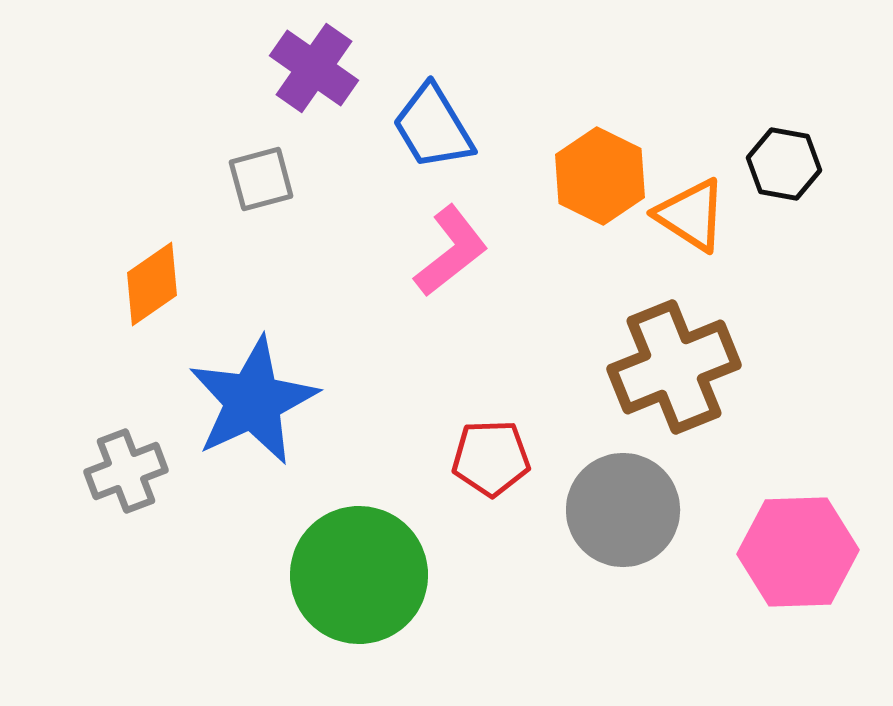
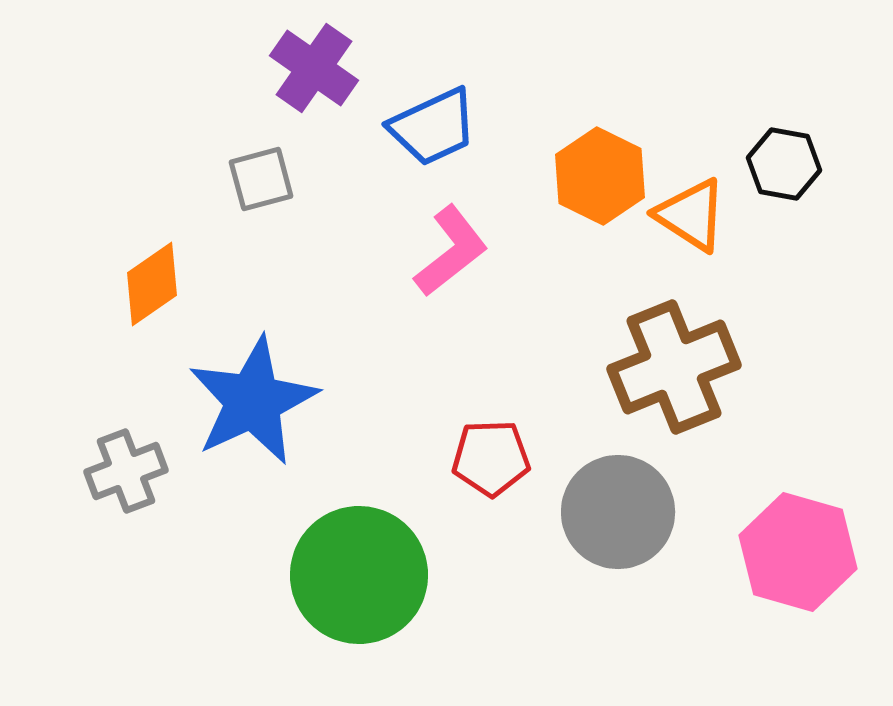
blue trapezoid: rotated 84 degrees counterclockwise
gray circle: moved 5 px left, 2 px down
pink hexagon: rotated 18 degrees clockwise
